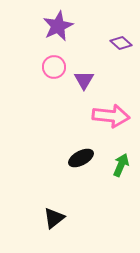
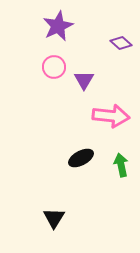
green arrow: rotated 35 degrees counterclockwise
black triangle: rotated 20 degrees counterclockwise
